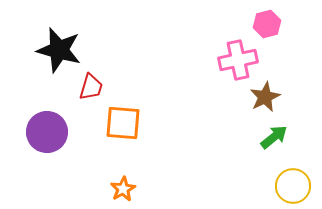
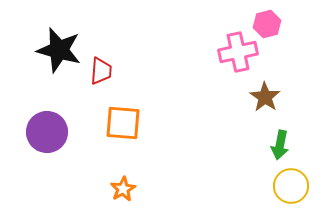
pink cross: moved 8 px up
red trapezoid: moved 10 px right, 16 px up; rotated 12 degrees counterclockwise
brown star: rotated 12 degrees counterclockwise
green arrow: moved 6 px right, 8 px down; rotated 140 degrees clockwise
yellow circle: moved 2 px left
